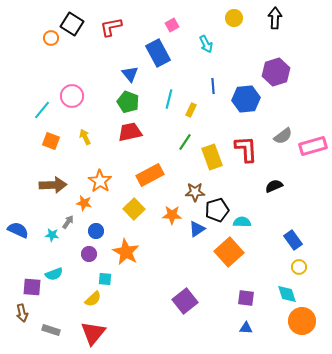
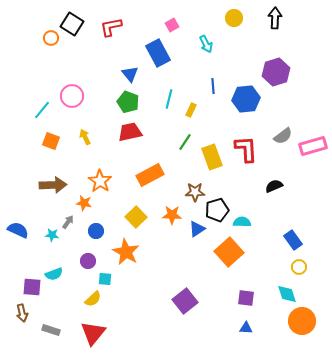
yellow square at (134, 209): moved 2 px right, 8 px down
purple circle at (89, 254): moved 1 px left, 7 px down
